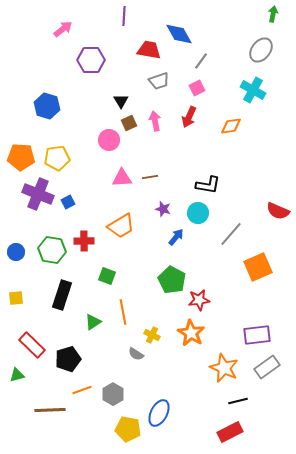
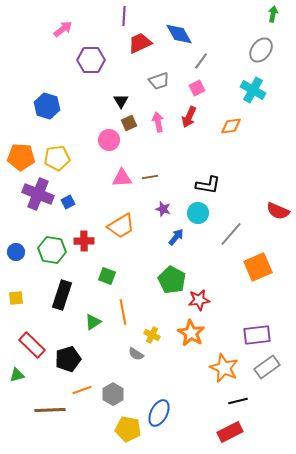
red trapezoid at (149, 50): moved 9 px left, 7 px up; rotated 35 degrees counterclockwise
pink arrow at (155, 121): moved 3 px right, 1 px down
